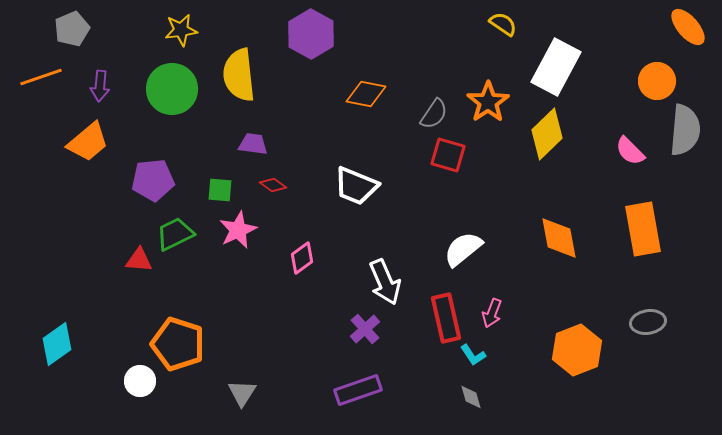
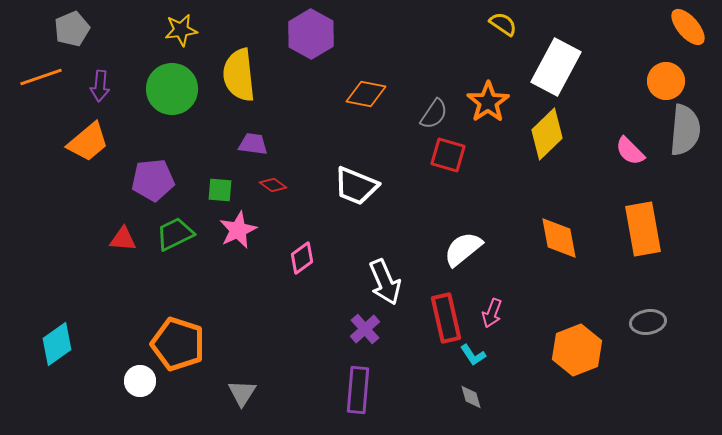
orange circle at (657, 81): moved 9 px right
red triangle at (139, 260): moved 16 px left, 21 px up
purple rectangle at (358, 390): rotated 66 degrees counterclockwise
